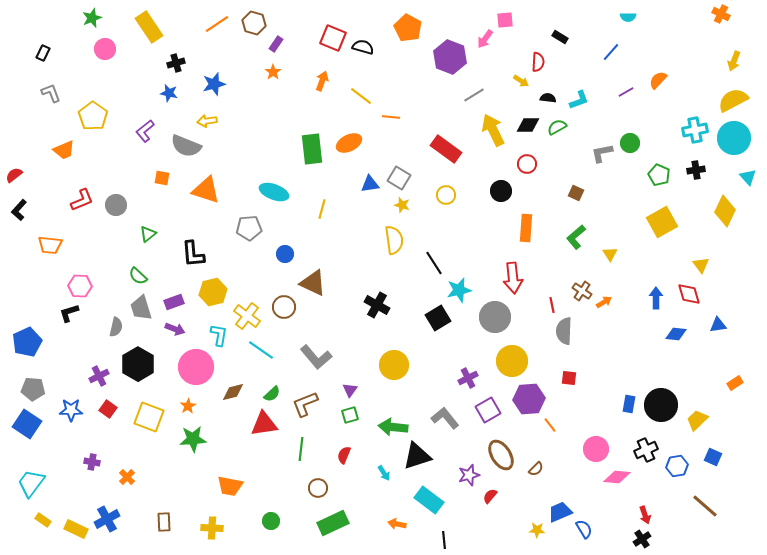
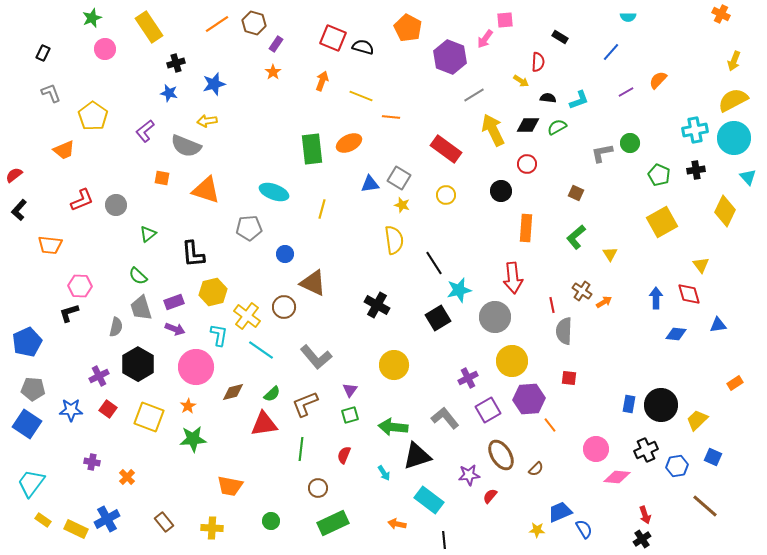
yellow line at (361, 96): rotated 15 degrees counterclockwise
purple star at (469, 475): rotated 10 degrees clockwise
brown rectangle at (164, 522): rotated 36 degrees counterclockwise
